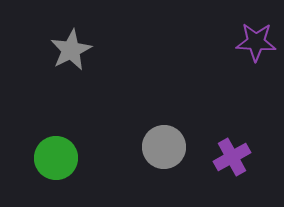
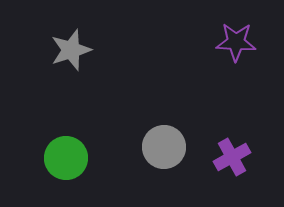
purple star: moved 20 px left
gray star: rotated 9 degrees clockwise
green circle: moved 10 px right
